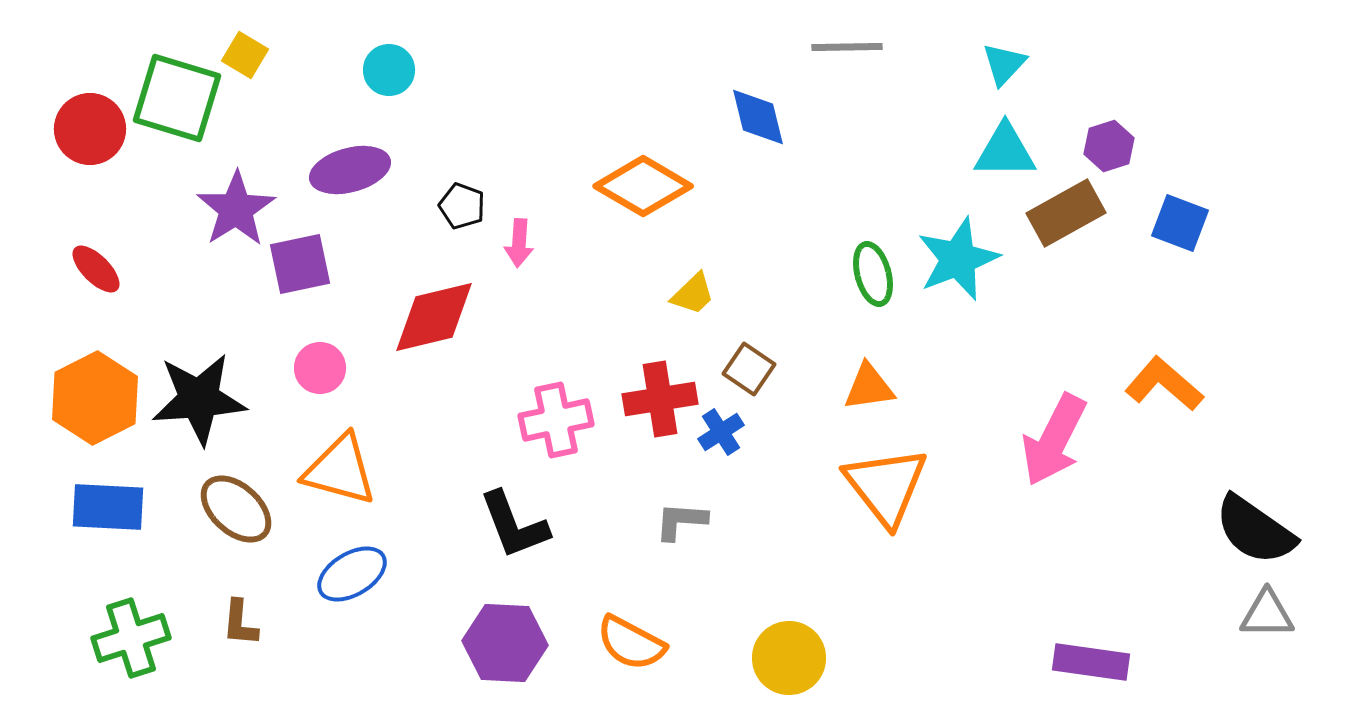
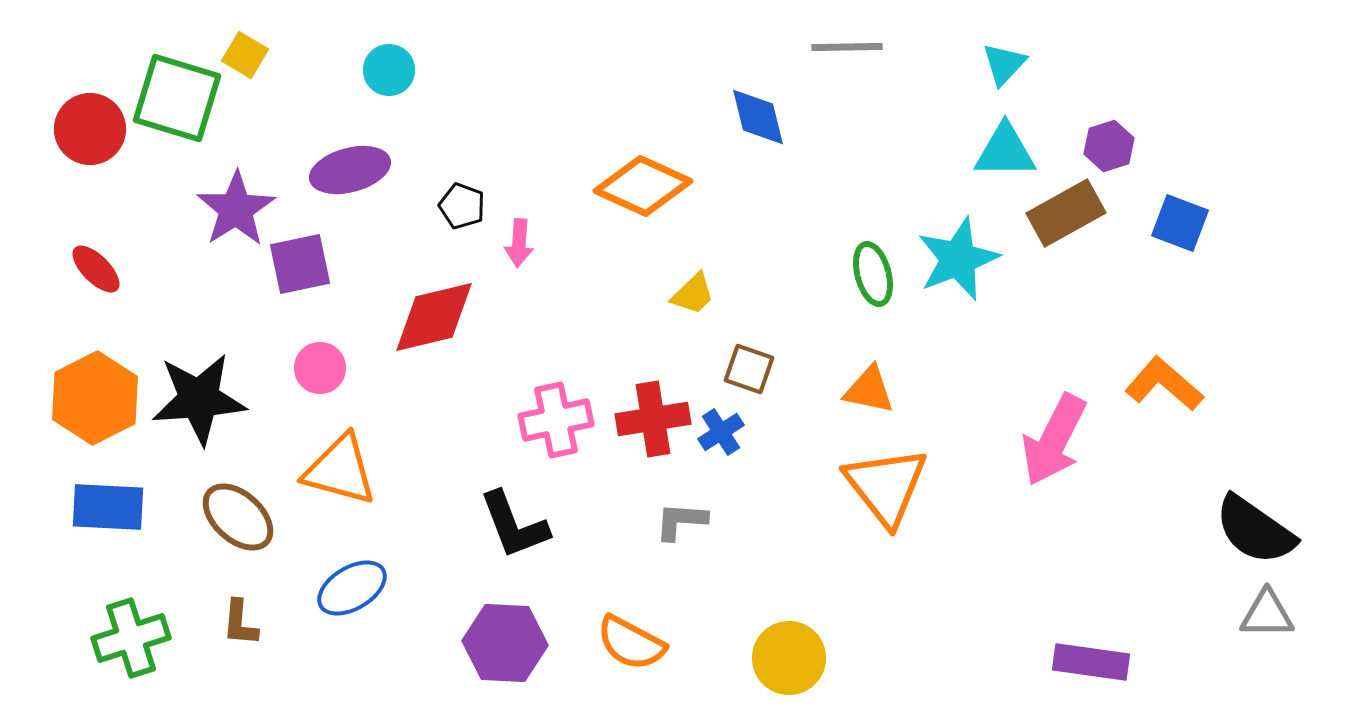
orange diamond at (643, 186): rotated 6 degrees counterclockwise
brown square at (749, 369): rotated 15 degrees counterclockwise
orange triangle at (869, 387): moved 3 px down; rotated 20 degrees clockwise
red cross at (660, 399): moved 7 px left, 20 px down
brown ellipse at (236, 509): moved 2 px right, 8 px down
blue ellipse at (352, 574): moved 14 px down
